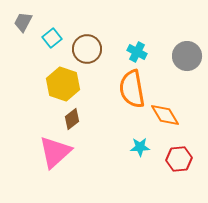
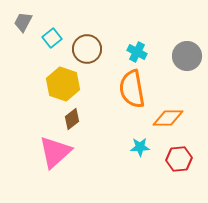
orange diamond: moved 3 px right, 3 px down; rotated 60 degrees counterclockwise
